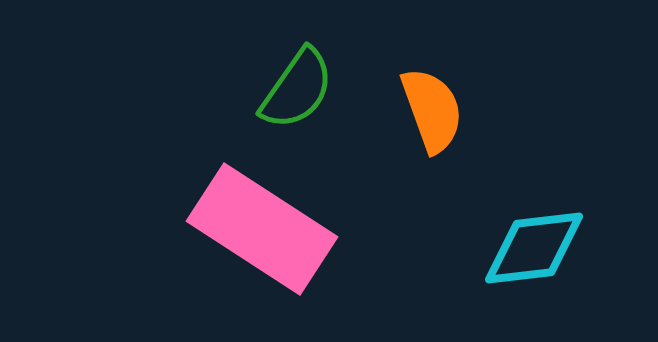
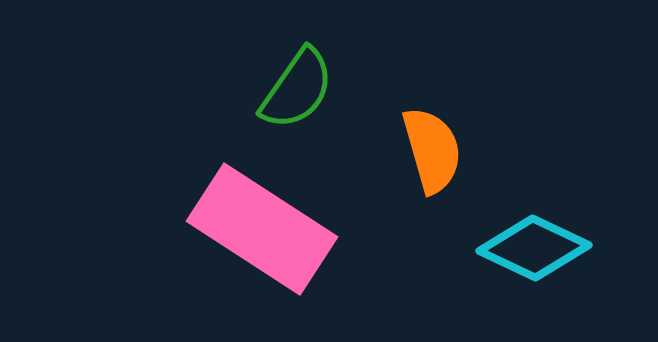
orange semicircle: moved 40 px down; rotated 4 degrees clockwise
cyan diamond: rotated 32 degrees clockwise
